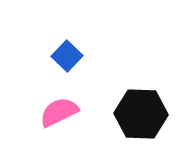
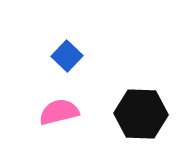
pink semicircle: rotated 12 degrees clockwise
